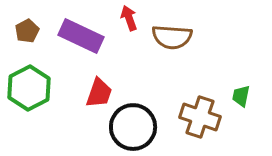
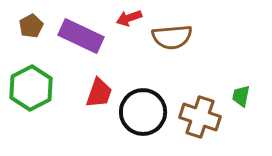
red arrow: rotated 90 degrees counterclockwise
brown pentagon: moved 4 px right, 5 px up
brown semicircle: rotated 9 degrees counterclockwise
green hexagon: moved 2 px right
black circle: moved 10 px right, 15 px up
